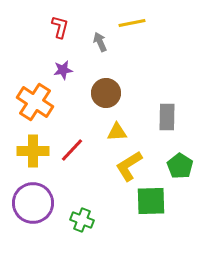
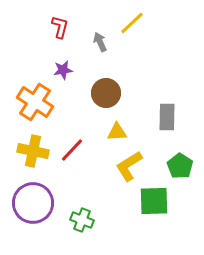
yellow line: rotated 32 degrees counterclockwise
yellow cross: rotated 12 degrees clockwise
green square: moved 3 px right
